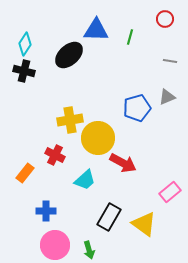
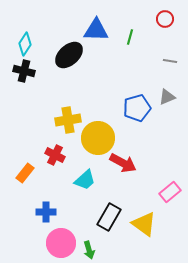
yellow cross: moved 2 px left
blue cross: moved 1 px down
pink circle: moved 6 px right, 2 px up
